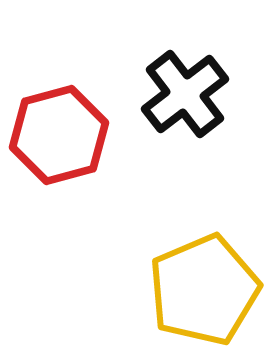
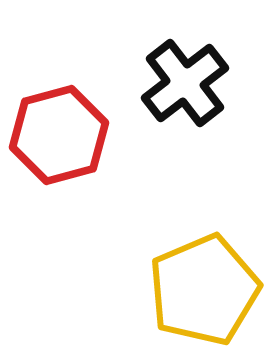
black cross: moved 11 px up
